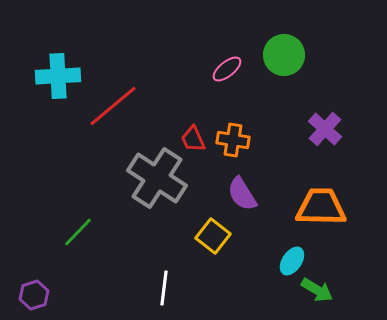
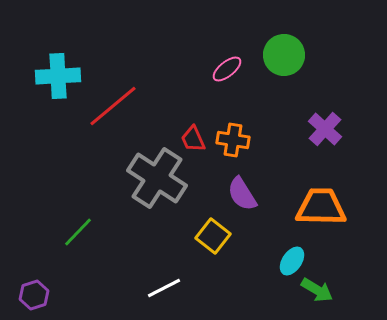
white line: rotated 56 degrees clockwise
